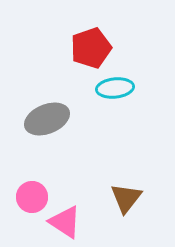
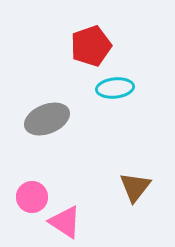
red pentagon: moved 2 px up
brown triangle: moved 9 px right, 11 px up
